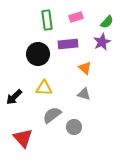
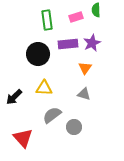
green semicircle: moved 11 px left, 12 px up; rotated 136 degrees clockwise
purple star: moved 10 px left, 1 px down
orange triangle: rotated 24 degrees clockwise
